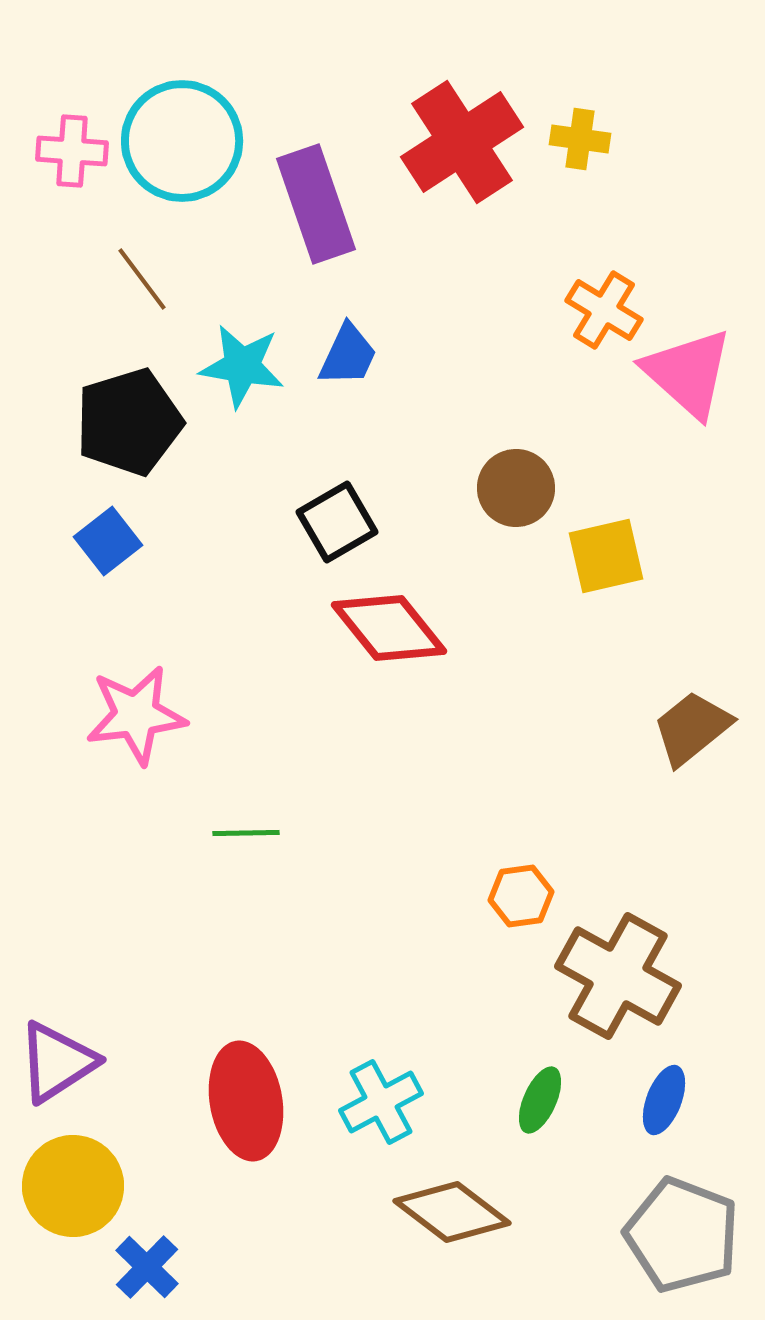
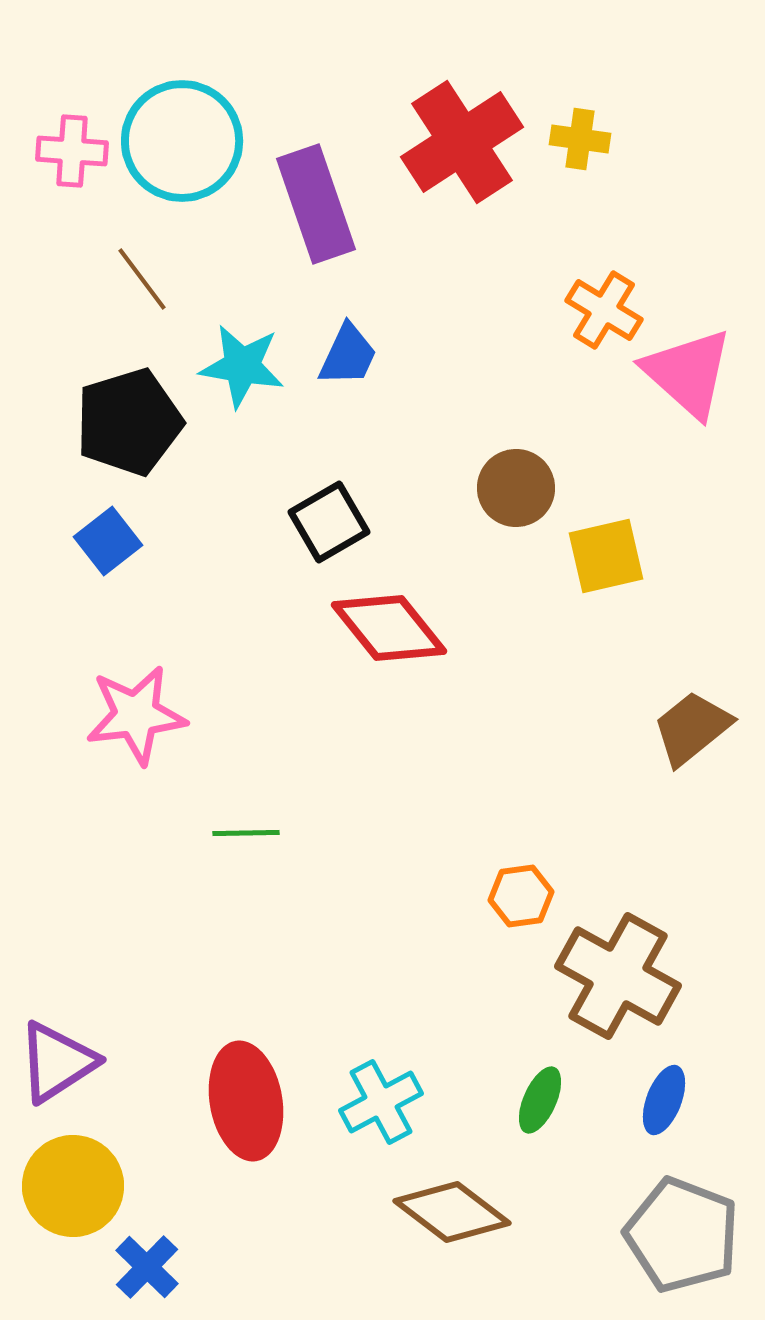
black square: moved 8 px left
